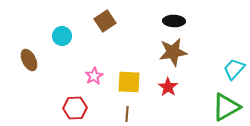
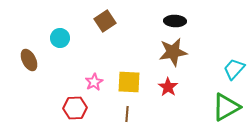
black ellipse: moved 1 px right
cyan circle: moved 2 px left, 2 px down
pink star: moved 6 px down
